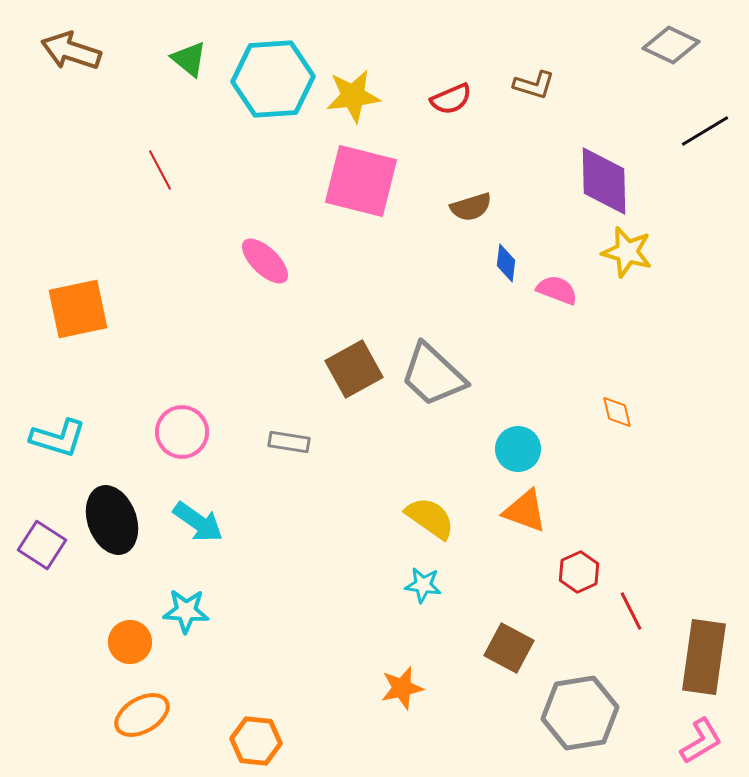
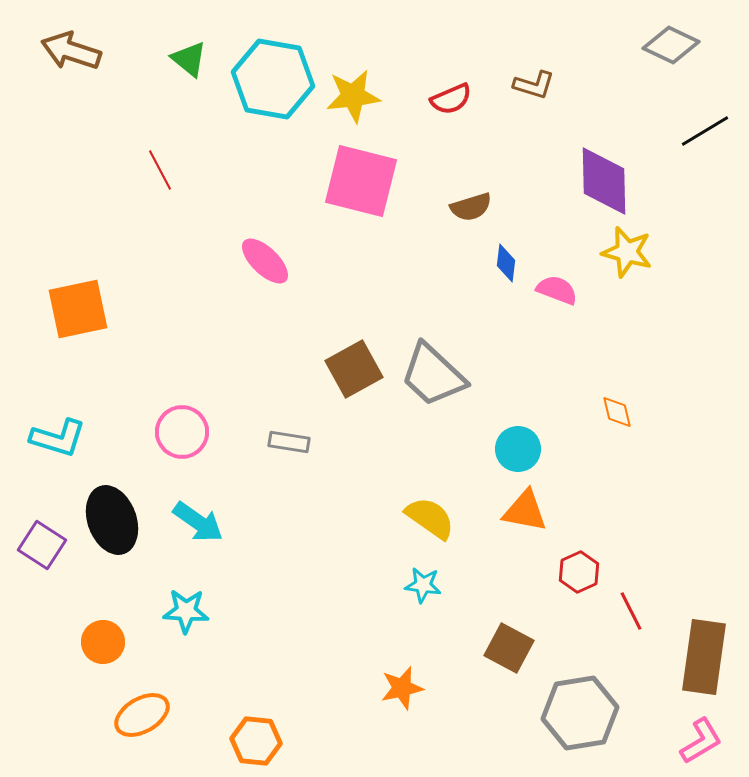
cyan hexagon at (273, 79): rotated 14 degrees clockwise
orange triangle at (525, 511): rotated 9 degrees counterclockwise
orange circle at (130, 642): moved 27 px left
